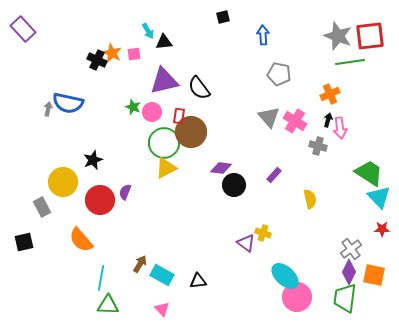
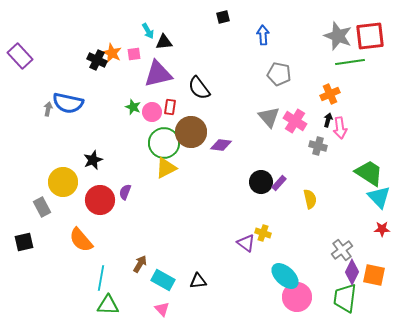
purple rectangle at (23, 29): moved 3 px left, 27 px down
purple triangle at (164, 81): moved 6 px left, 7 px up
red rectangle at (179, 116): moved 9 px left, 9 px up
purple diamond at (221, 168): moved 23 px up
purple rectangle at (274, 175): moved 5 px right, 8 px down
black circle at (234, 185): moved 27 px right, 3 px up
gray cross at (351, 249): moved 9 px left, 1 px down
purple diamond at (349, 272): moved 3 px right
cyan rectangle at (162, 275): moved 1 px right, 5 px down
